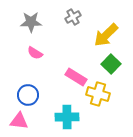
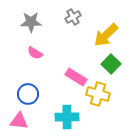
blue circle: moved 1 px up
